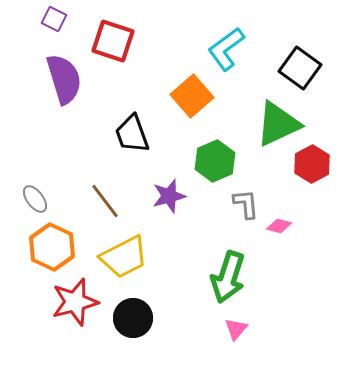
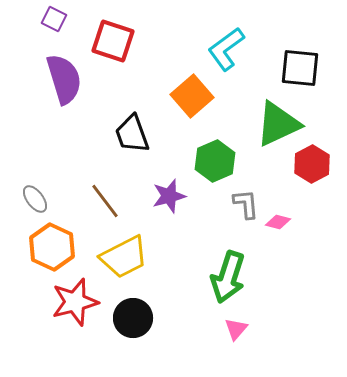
black square: rotated 30 degrees counterclockwise
pink diamond: moved 1 px left, 4 px up
